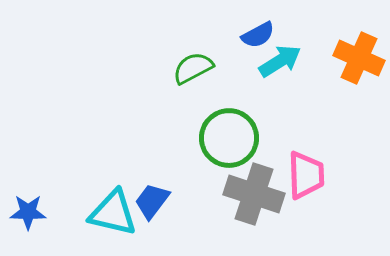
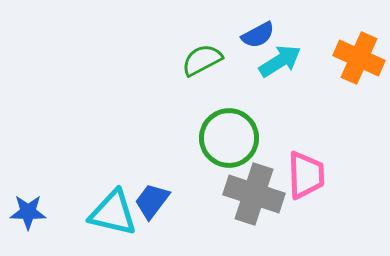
green semicircle: moved 9 px right, 8 px up
